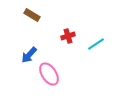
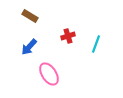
brown rectangle: moved 2 px left, 1 px down
cyan line: rotated 36 degrees counterclockwise
blue arrow: moved 8 px up
